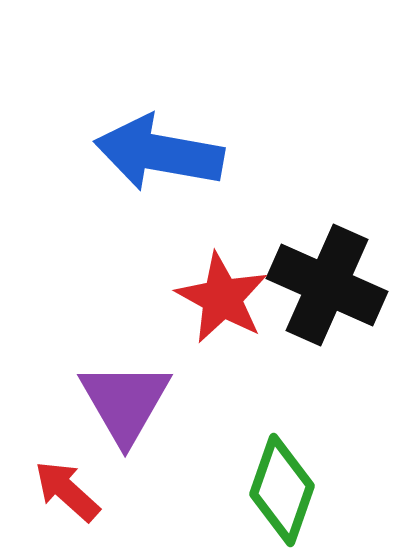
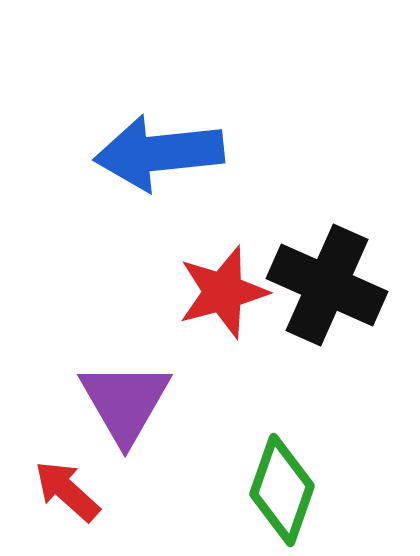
blue arrow: rotated 16 degrees counterclockwise
red star: moved 1 px right, 6 px up; rotated 28 degrees clockwise
